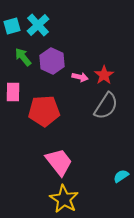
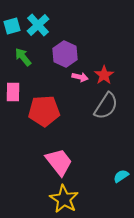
purple hexagon: moved 13 px right, 7 px up
